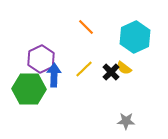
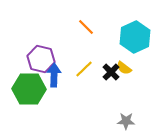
purple hexagon: rotated 20 degrees counterclockwise
